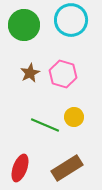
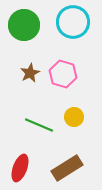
cyan circle: moved 2 px right, 2 px down
green line: moved 6 px left
